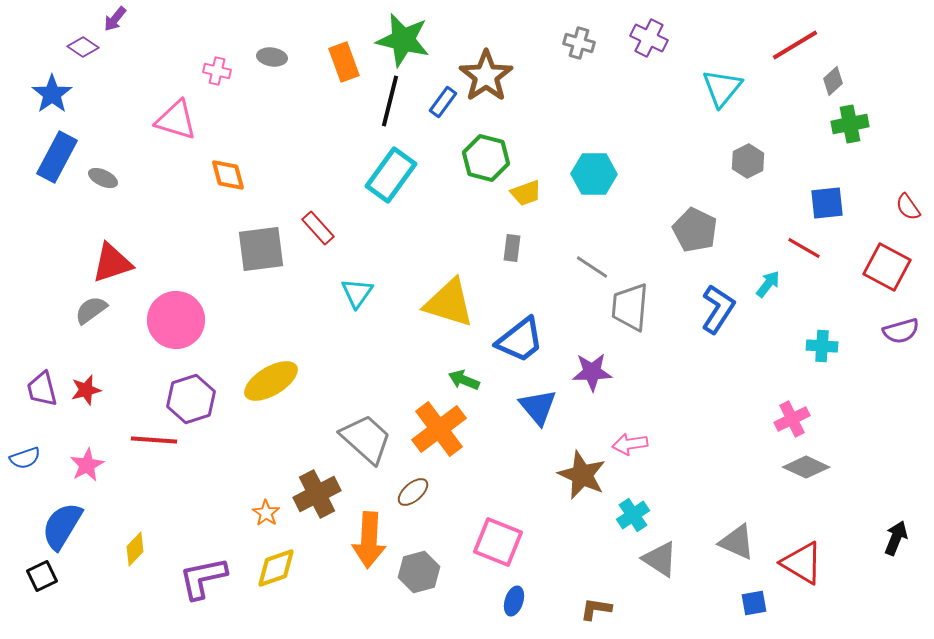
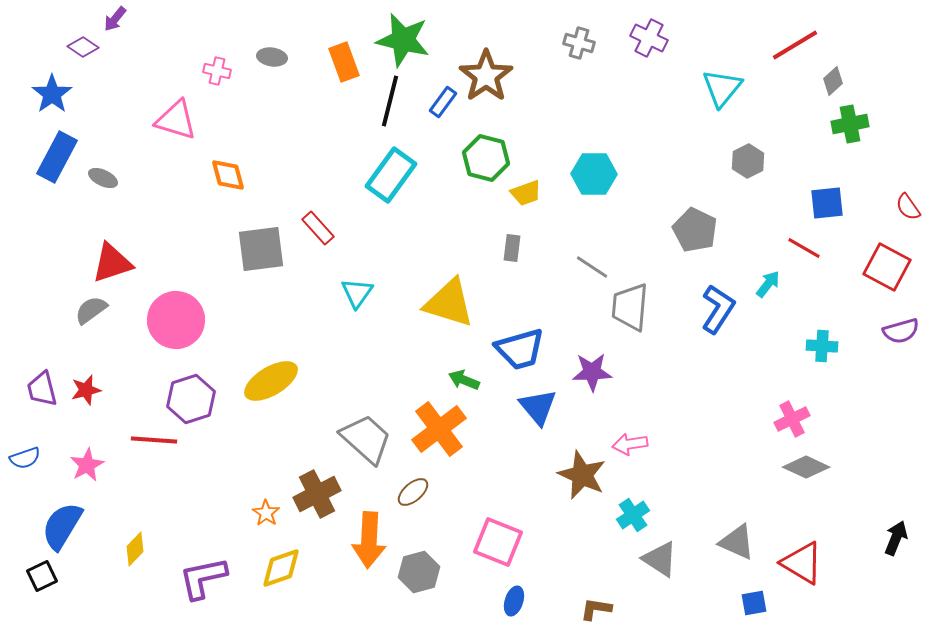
blue trapezoid at (520, 340): moved 9 px down; rotated 22 degrees clockwise
yellow diamond at (276, 568): moved 5 px right
